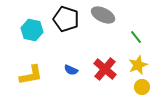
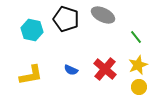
yellow circle: moved 3 px left
